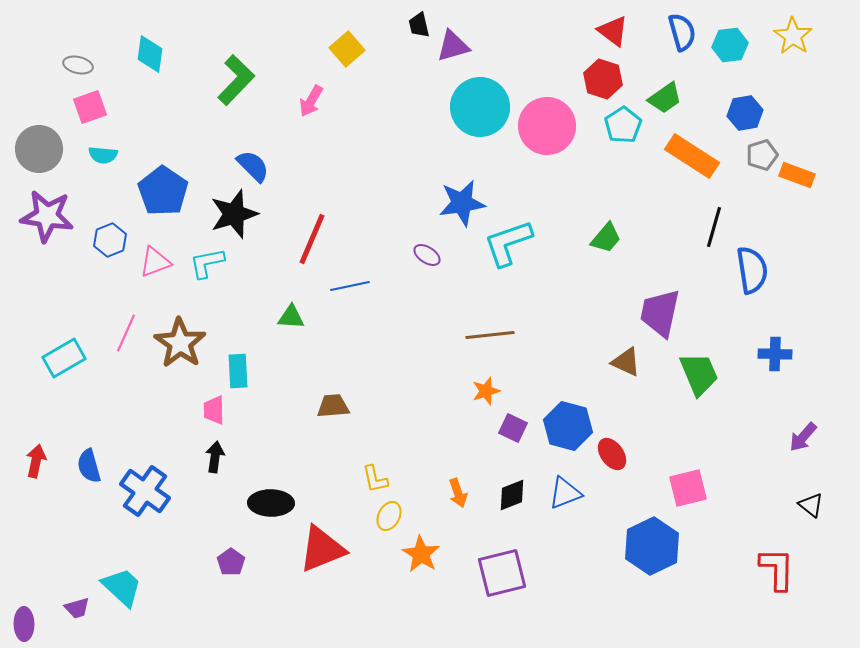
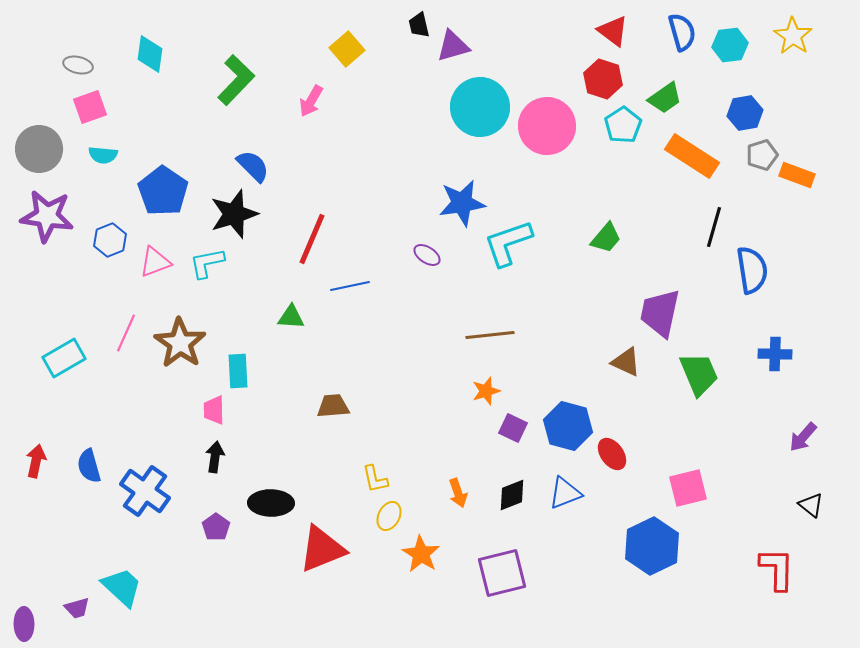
purple pentagon at (231, 562): moved 15 px left, 35 px up
